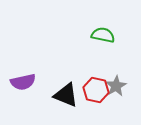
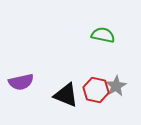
purple semicircle: moved 2 px left
